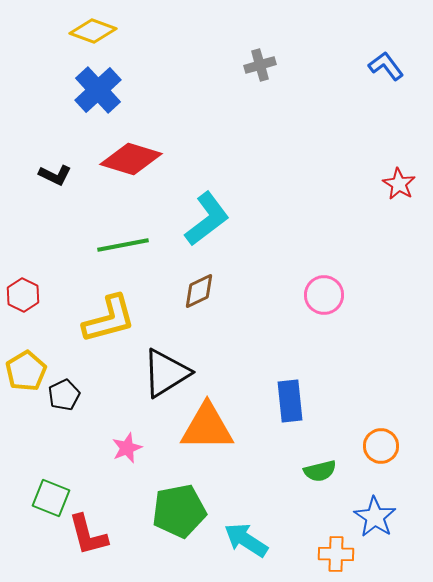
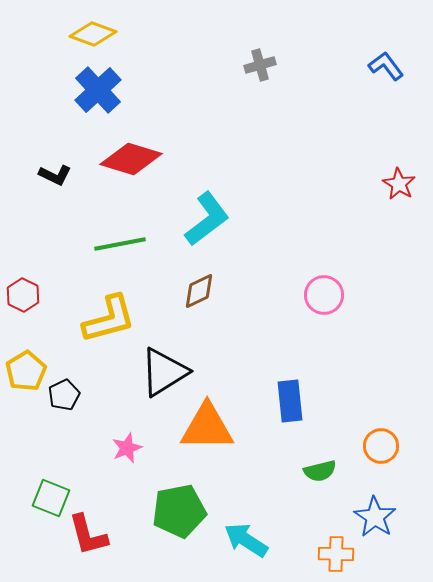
yellow diamond: moved 3 px down
green line: moved 3 px left, 1 px up
black triangle: moved 2 px left, 1 px up
